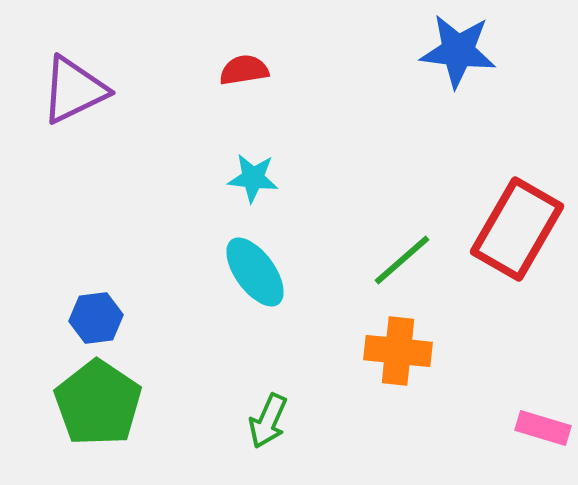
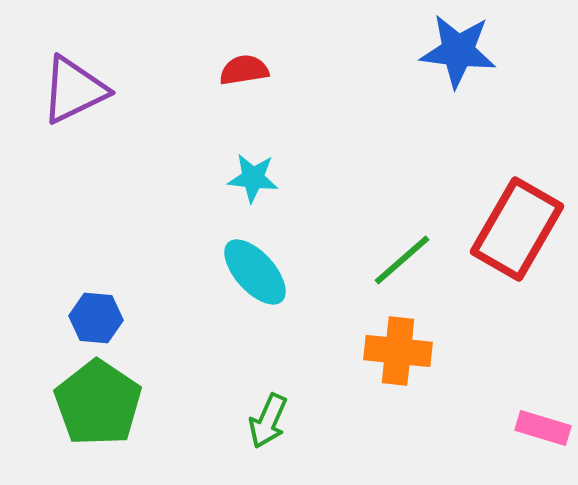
cyan ellipse: rotated 6 degrees counterclockwise
blue hexagon: rotated 12 degrees clockwise
